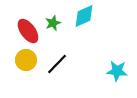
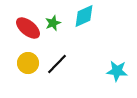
red ellipse: moved 3 px up; rotated 15 degrees counterclockwise
yellow circle: moved 2 px right, 3 px down
